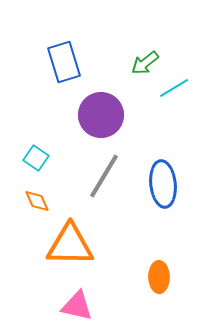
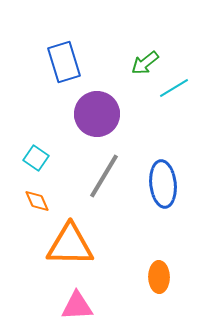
purple circle: moved 4 px left, 1 px up
pink triangle: rotated 16 degrees counterclockwise
